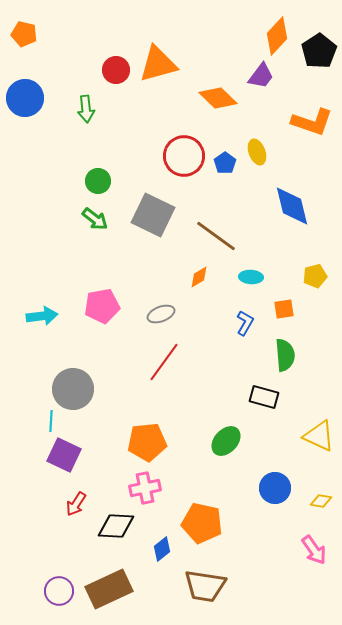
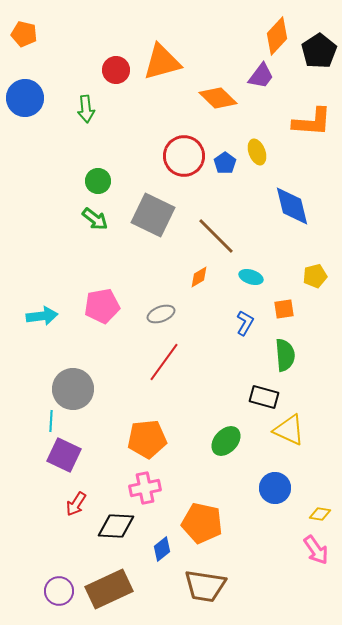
orange triangle at (158, 64): moved 4 px right, 2 px up
orange L-shape at (312, 122): rotated 15 degrees counterclockwise
brown line at (216, 236): rotated 9 degrees clockwise
cyan ellipse at (251, 277): rotated 15 degrees clockwise
yellow triangle at (319, 436): moved 30 px left, 6 px up
orange pentagon at (147, 442): moved 3 px up
yellow diamond at (321, 501): moved 1 px left, 13 px down
pink arrow at (314, 550): moved 2 px right
